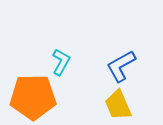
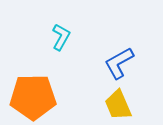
cyan L-shape: moved 25 px up
blue L-shape: moved 2 px left, 3 px up
